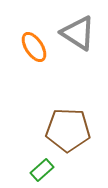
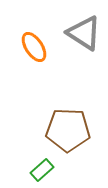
gray triangle: moved 6 px right
